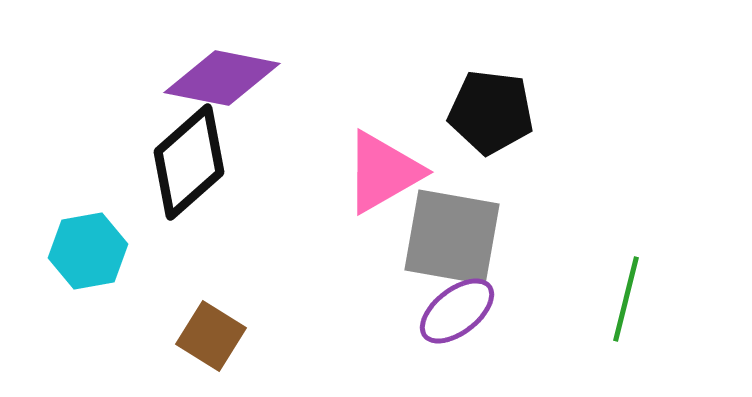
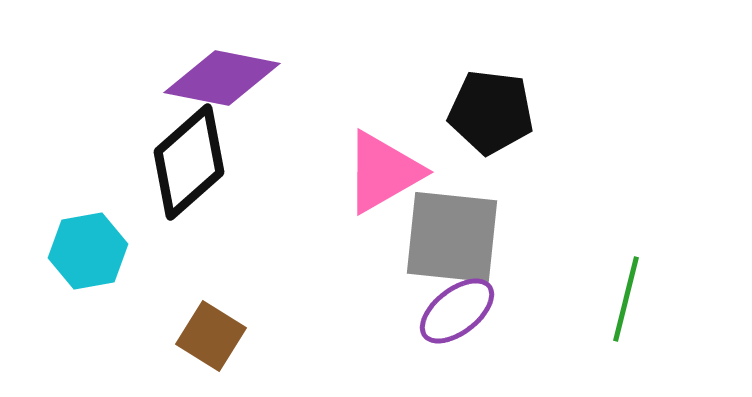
gray square: rotated 4 degrees counterclockwise
